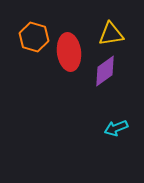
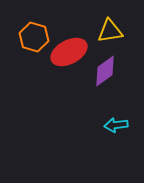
yellow triangle: moved 1 px left, 3 px up
red ellipse: rotated 69 degrees clockwise
cyan arrow: moved 3 px up; rotated 15 degrees clockwise
